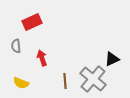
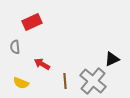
gray semicircle: moved 1 px left, 1 px down
red arrow: moved 6 px down; rotated 42 degrees counterclockwise
gray cross: moved 2 px down
